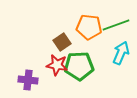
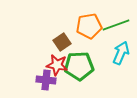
orange pentagon: moved 1 px up; rotated 15 degrees counterclockwise
purple cross: moved 18 px right
